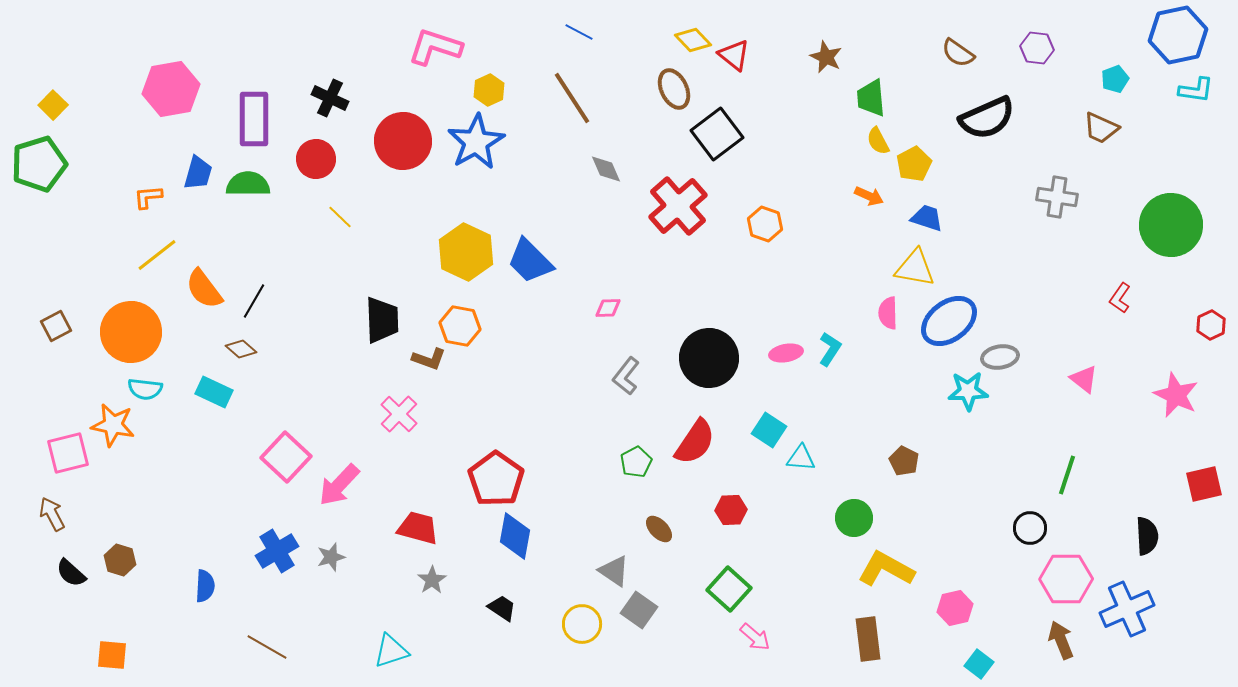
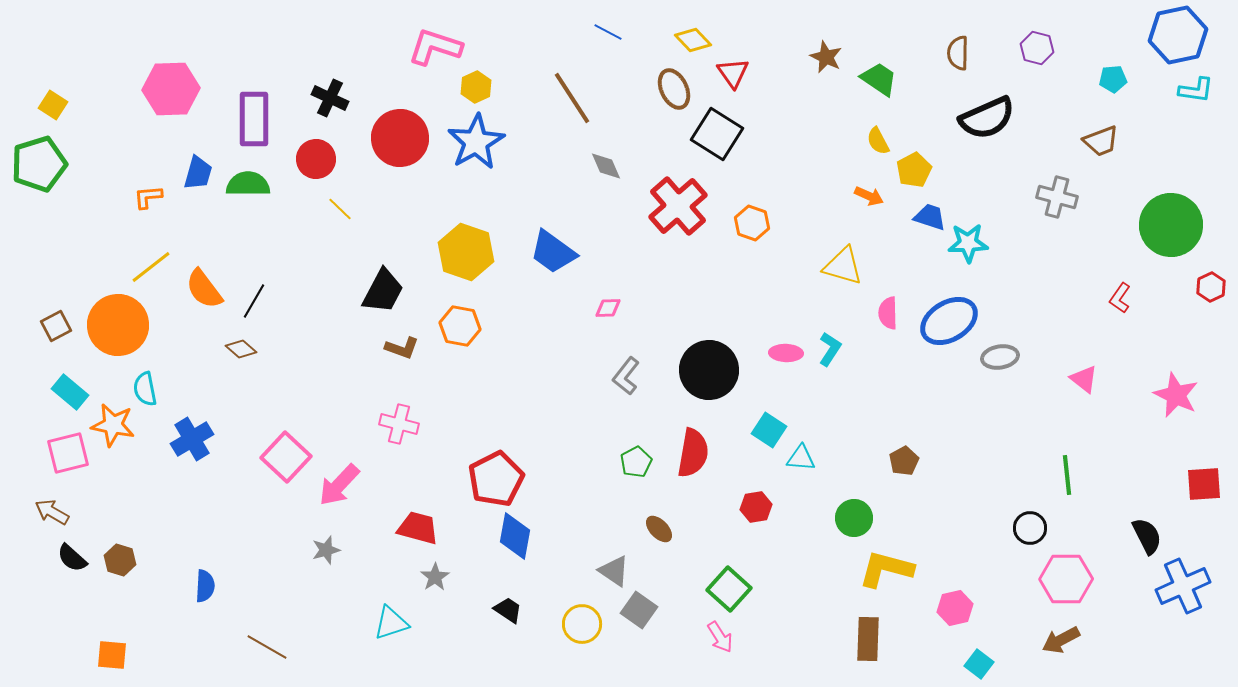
blue line at (579, 32): moved 29 px right
purple hexagon at (1037, 48): rotated 8 degrees clockwise
brown semicircle at (958, 53): rotated 56 degrees clockwise
red triangle at (734, 55): moved 1 px left, 18 px down; rotated 16 degrees clockwise
cyan pentagon at (1115, 79): moved 2 px left; rotated 16 degrees clockwise
pink hexagon at (171, 89): rotated 8 degrees clockwise
yellow hexagon at (489, 90): moved 13 px left, 3 px up
green trapezoid at (871, 98): moved 8 px right, 19 px up; rotated 129 degrees clockwise
yellow square at (53, 105): rotated 12 degrees counterclockwise
brown trapezoid at (1101, 128): moved 13 px down; rotated 45 degrees counterclockwise
black square at (717, 134): rotated 21 degrees counterclockwise
red circle at (403, 141): moved 3 px left, 3 px up
yellow pentagon at (914, 164): moved 6 px down
gray diamond at (606, 169): moved 3 px up
gray cross at (1057, 197): rotated 6 degrees clockwise
yellow line at (340, 217): moved 8 px up
blue trapezoid at (927, 218): moved 3 px right, 1 px up
orange hexagon at (765, 224): moved 13 px left, 1 px up
yellow hexagon at (466, 252): rotated 6 degrees counterclockwise
yellow line at (157, 255): moved 6 px left, 12 px down
blue trapezoid at (530, 261): moved 23 px right, 9 px up; rotated 9 degrees counterclockwise
yellow triangle at (915, 268): moved 72 px left, 2 px up; rotated 6 degrees clockwise
black trapezoid at (382, 320): moved 1 px right, 29 px up; rotated 30 degrees clockwise
blue ellipse at (949, 321): rotated 6 degrees clockwise
red hexagon at (1211, 325): moved 38 px up
orange circle at (131, 332): moved 13 px left, 7 px up
pink ellipse at (786, 353): rotated 12 degrees clockwise
black circle at (709, 358): moved 12 px down
brown L-shape at (429, 359): moved 27 px left, 11 px up
cyan semicircle at (145, 389): rotated 72 degrees clockwise
cyan star at (968, 391): moved 148 px up
cyan rectangle at (214, 392): moved 144 px left; rotated 15 degrees clockwise
pink cross at (399, 414): moved 10 px down; rotated 30 degrees counterclockwise
red semicircle at (695, 442): moved 2 px left, 11 px down; rotated 24 degrees counterclockwise
brown pentagon at (904, 461): rotated 16 degrees clockwise
green line at (1067, 475): rotated 24 degrees counterclockwise
red pentagon at (496, 479): rotated 10 degrees clockwise
red square at (1204, 484): rotated 9 degrees clockwise
red hexagon at (731, 510): moved 25 px right, 3 px up; rotated 8 degrees counterclockwise
brown arrow at (52, 514): moved 2 px up; rotated 32 degrees counterclockwise
black semicircle at (1147, 536): rotated 24 degrees counterclockwise
blue cross at (277, 551): moved 85 px left, 112 px up
gray star at (331, 557): moved 5 px left, 7 px up
yellow L-shape at (886, 569): rotated 14 degrees counterclockwise
black semicircle at (71, 573): moved 1 px right, 15 px up
gray star at (432, 580): moved 3 px right, 3 px up
black trapezoid at (502, 608): moved 6 px right, 2 px down
blue cross at (1127, 609): moved 56 px right, 23 px up
pink arrow at (755, 637): moved 35 px left; rotated 16 degrees clockwise
brown rectangle at (868, 639): rotated 9 degrees clockwise
brown arrow at (1061, 640): rotated 96 degrees counterclockwise
cyan triangle at (391, 651): moved 28 px up
